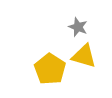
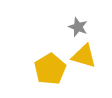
yellow pentagon: rotated 8 degrees clockwise
